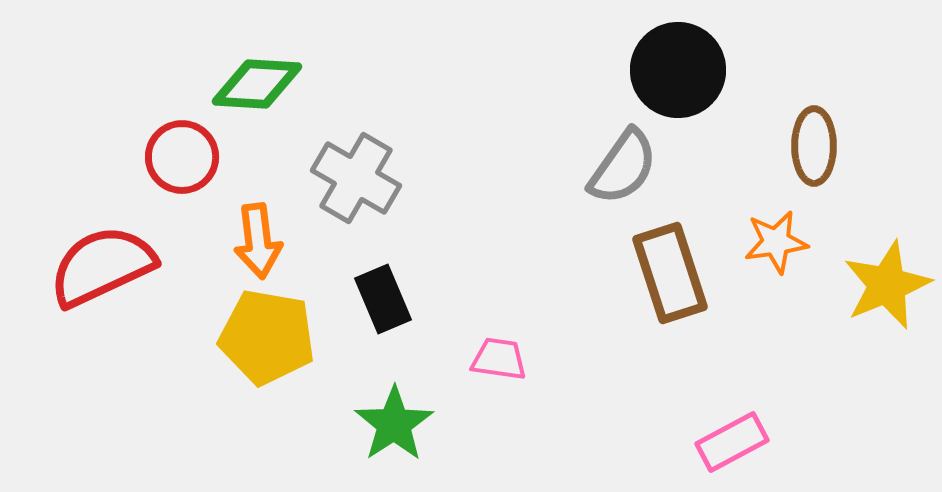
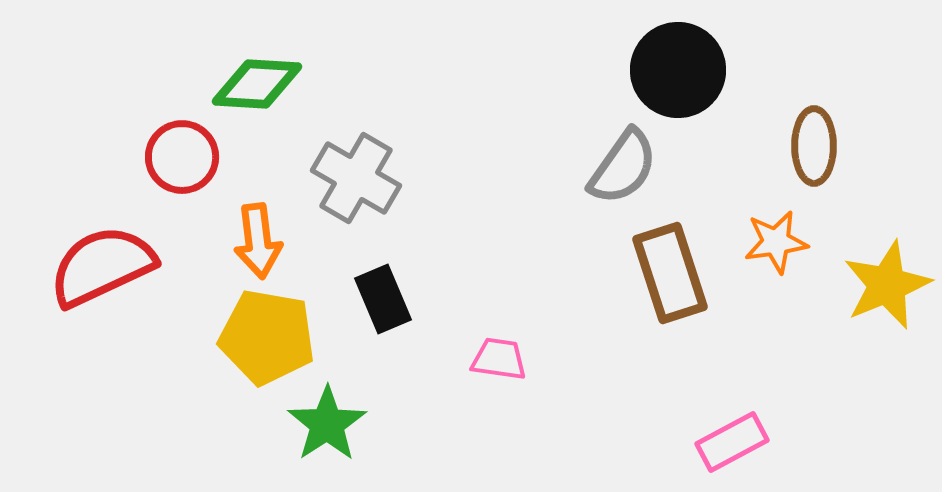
green star: moved 67 px left
